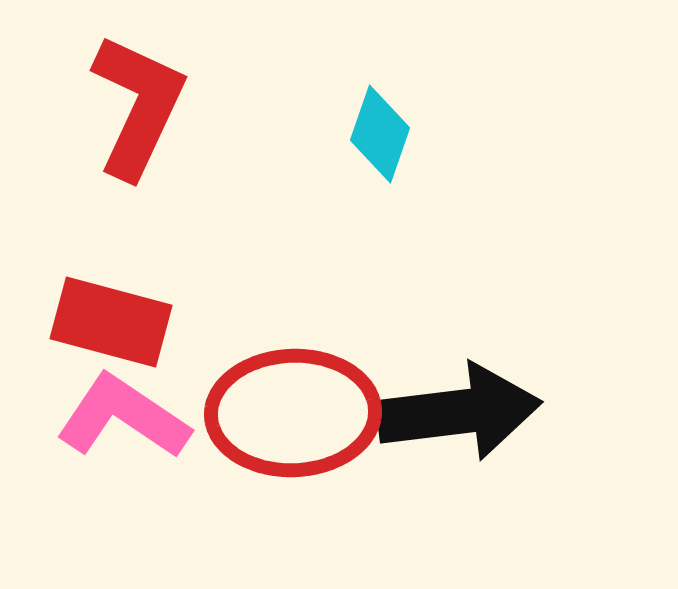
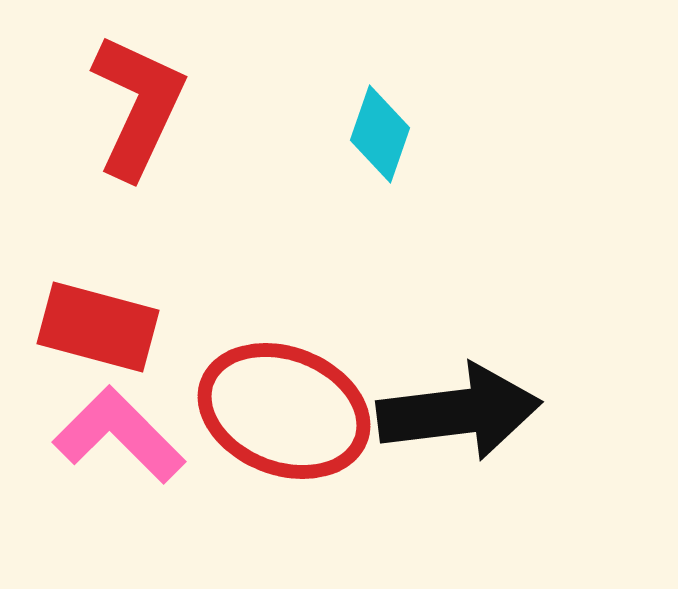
red rectangle: moved 13 px left, 5 px down
red ellipse: moved 9 px left, 2 px up; rotated 23 degrees clockwise
pink L-shape: moved 4 px left, 18 px down; rotated 11 degrees clockwise
